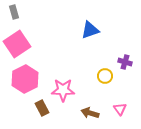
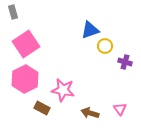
gray rectangle: moved 1 px left
pink square: moved 9 px right
yellow circle: moved 30 px up
pink star: rotated 10 degrees clockwise
brown rectangle: rotated 35 degrees counterclockwise
